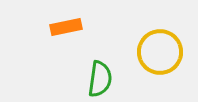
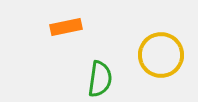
yellow circle: moved 1 px right, 3 px down
